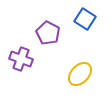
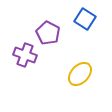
purple cross: moved 4 px right, 4 px up
